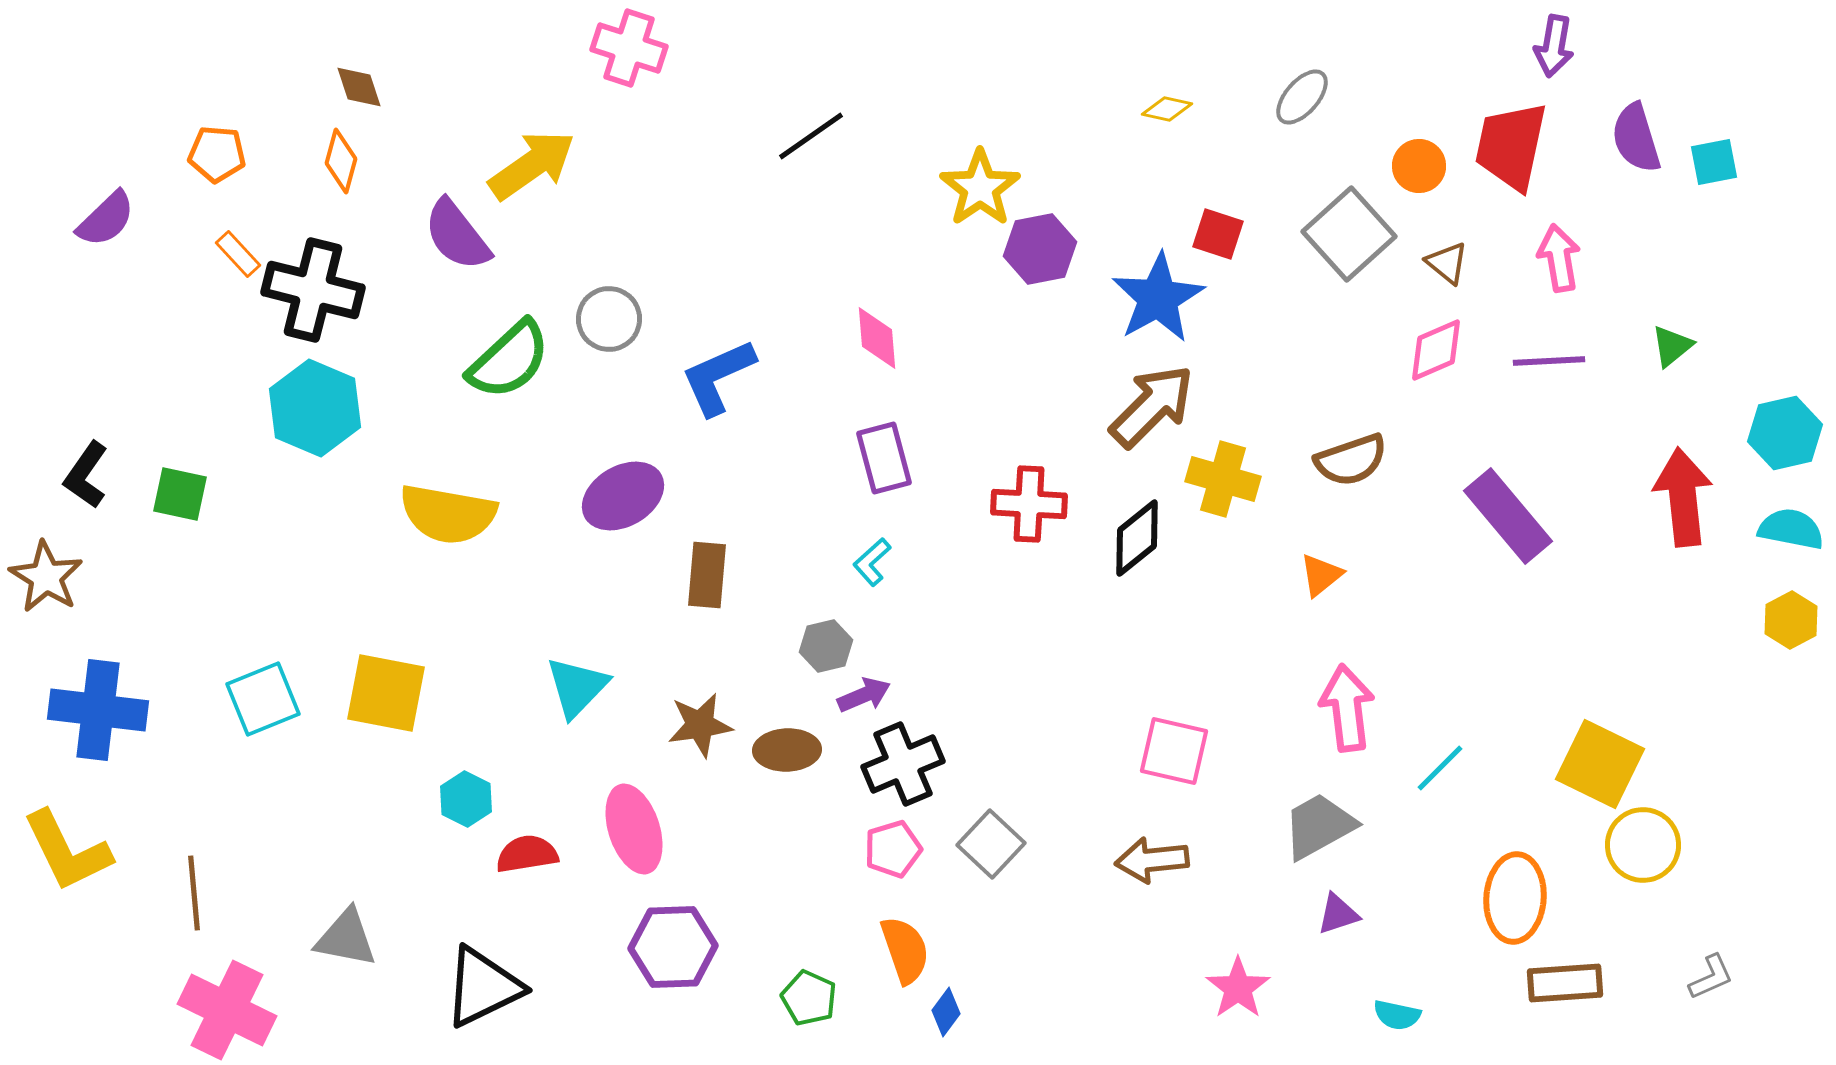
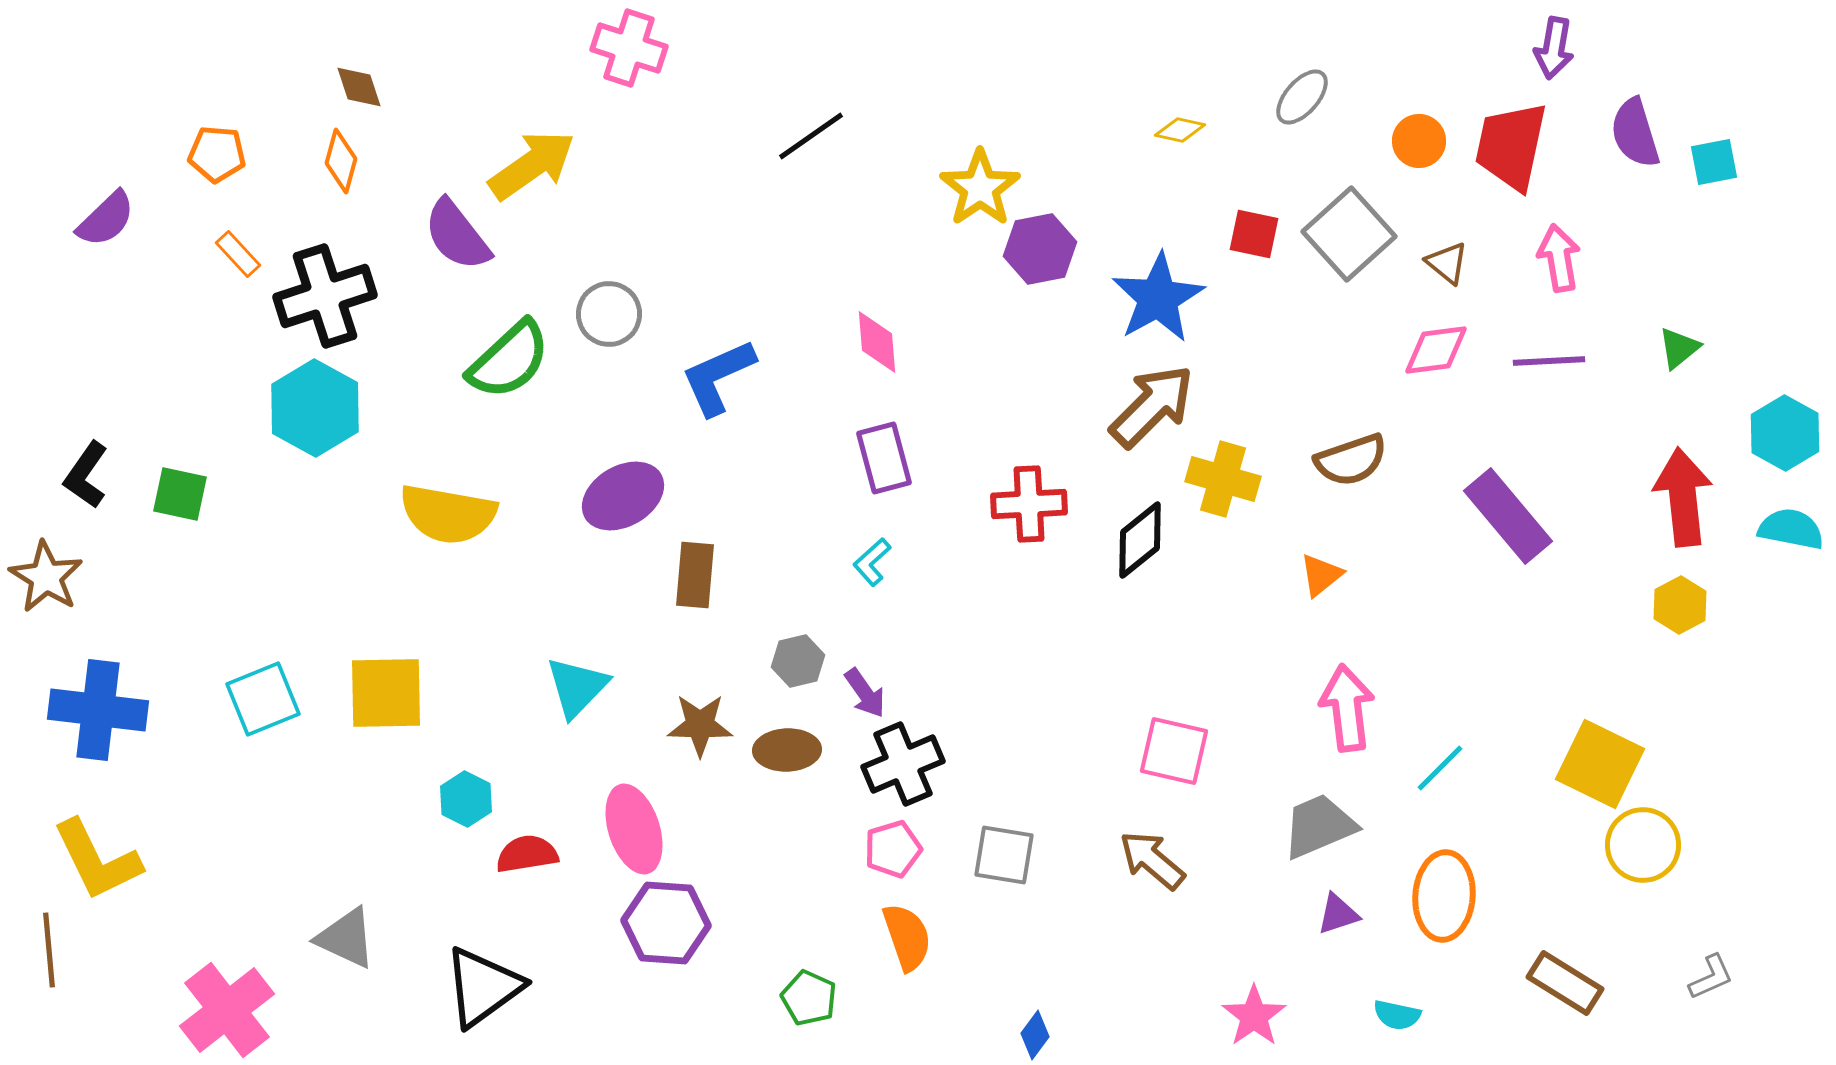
purple arrow at (1554, 46): moved 2 px down
yellow diamond at (1167, 109): moved 13 px right, 21 px down
purple semicircle at (1636, 138): moved 1 px left, 5 px up
orange circle at (1419, 166): moved 25 px up
red square at (1218, 234): moved 36 px right; rotated 6 degrees counterclockwise
black cross at (313, 290): moved 12 px right, 6 px down; rotated 32 degrees counterclockwise
gray circle at (609, 319): moved 5 px up
pink diamond at (877, 338): moved 4 px down
green triangle at (1672, 346): moved 7 px right, 2 px down
pink diamond at (1436, 350): rotated 16 degrees clockwise
cyan hexagon at (315, 408): rotated 6 degrees clockwise
cyan hexagon at (1785, 433): rotated 18 degrees counterclockwise
red cross at (1029, 504): rotated 6 degrees counterclockwise
black diamond at (1137, 538): moved 3 px right, 2 px down
brown rectangle at (707, 575): moved 12 px left
yellow hexagon at (1791, 620): moved 111 px left, 15 px up
gray hexagon at (826, 646): moved 28 px left, 15 px down
yellow square at (386, 693): rotated 12 degrees counterclockwise
purple arrow at (864, 695): moved 1 px right, 2 px up; rotated 78 degrees clockwise
brown star at (700, 725): rotated 10 degrees clockwise
gray trapezoid at (1319, 826): rotated 6 degrees clockwise
gray square at (991, 844): moved 13 px right, 11 px down; rotated 34 degrees counterclockwise
yellow L-shape at (67, 851): moved 30 px right, 9 px down
brown arrow at (1152, 860): rotated 46 degrees clockwise
brown line at (194, 893): moved 145 px left, 57 px down
orange ellipse at (1515, 898): moved 71 px left, 2 px up
gray triangle at (346, 938): rotated 14 degrees clockwise
purple hexagon at (673, 947): moved 7 px left, 24 px up; rotated 6 degrees clockwise
orange semicircle at (905, 950): moved 2 px right, 13 px up
brown rectangle at (1565, 983): rotated 36 degrees clockwise
black triangle at (483, 987): rotated 10 degrees counterclockwise
pink star at (1238, 988): moved 16 px right, 28 px down
pink cross at (227, 1010): rotated 26 degrees clockwise
blue diamond at (946, 1012): moved 89 px right, 23 px down
